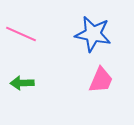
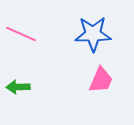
blue star: rotated 12 degrees counterclockwise
green arrow: moved 4 px left, 4 px down
